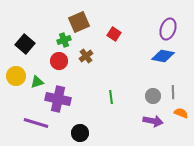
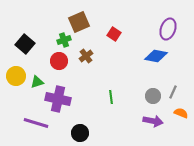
blue diamond: moved 7 px left
gray line: rotated 24 degrees clockwise
